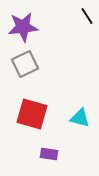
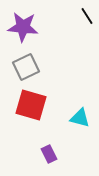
purple star: rotated 12 degrees clockwise
gray square: moved 1 px right, 3 px down
red square: moved 1 px left, 9 px up
purple rectangle: rotated 54 degrees clockwise
